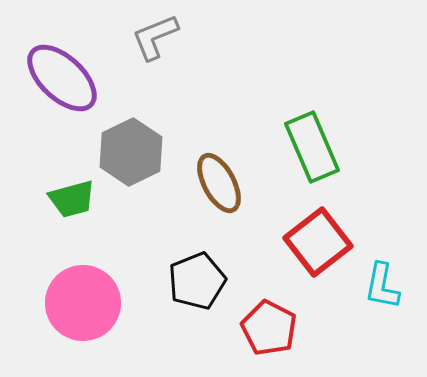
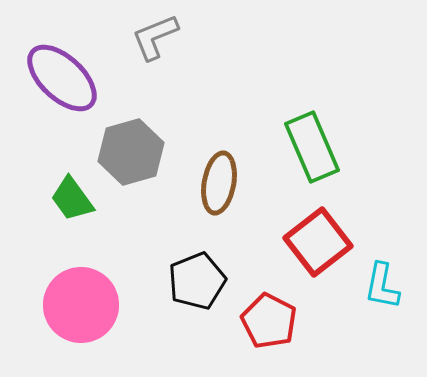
gray hexagon: rotated 10 degrees clockwise
brown ellipse: rotated 38 degrees clockwise
green trapezoid: rotated 69 degrees clockwise
pink circle: moved 2 px left, 2 px down
red pentagon: moved 7 px up
